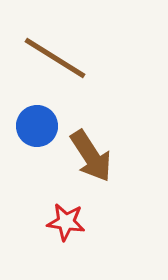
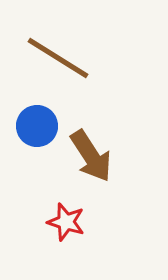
brown line: moved 3 px right
red star: rotated 9 degrees clockwise
